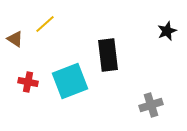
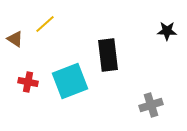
black star: rotated 24 degrees clockwise
